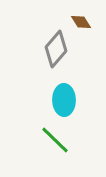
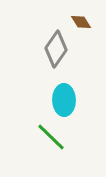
gray diamond: rotated 6 degrees counterclockwise
green line: moved 4 px left, 3 px up
